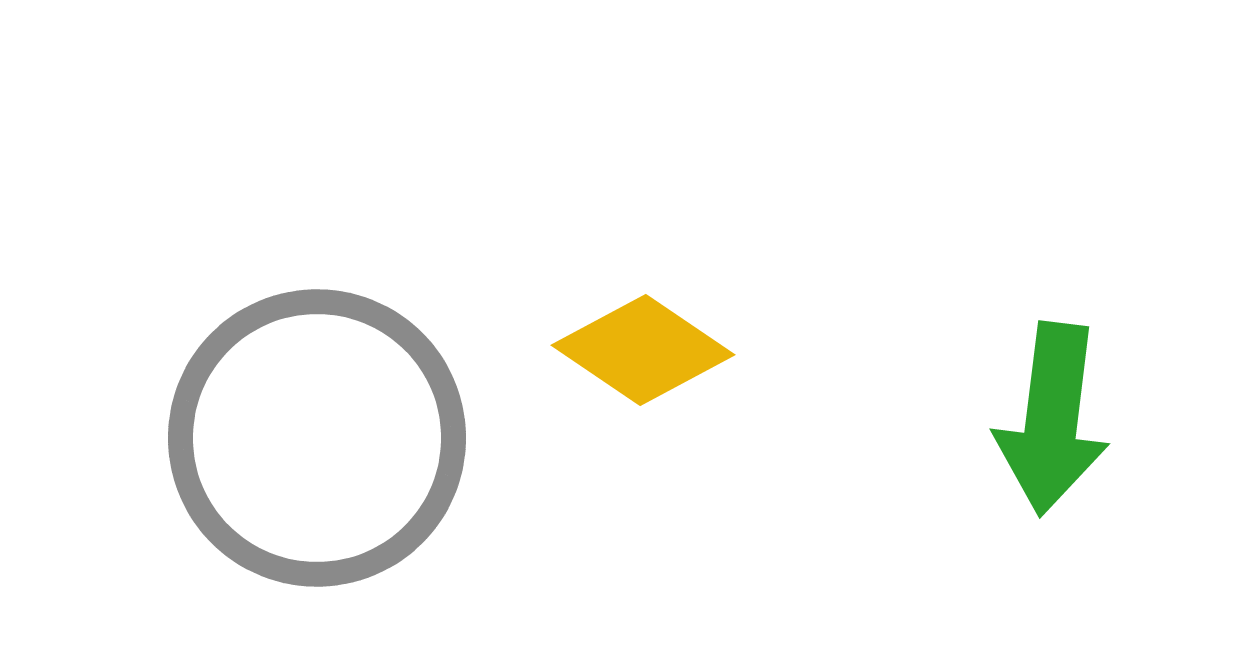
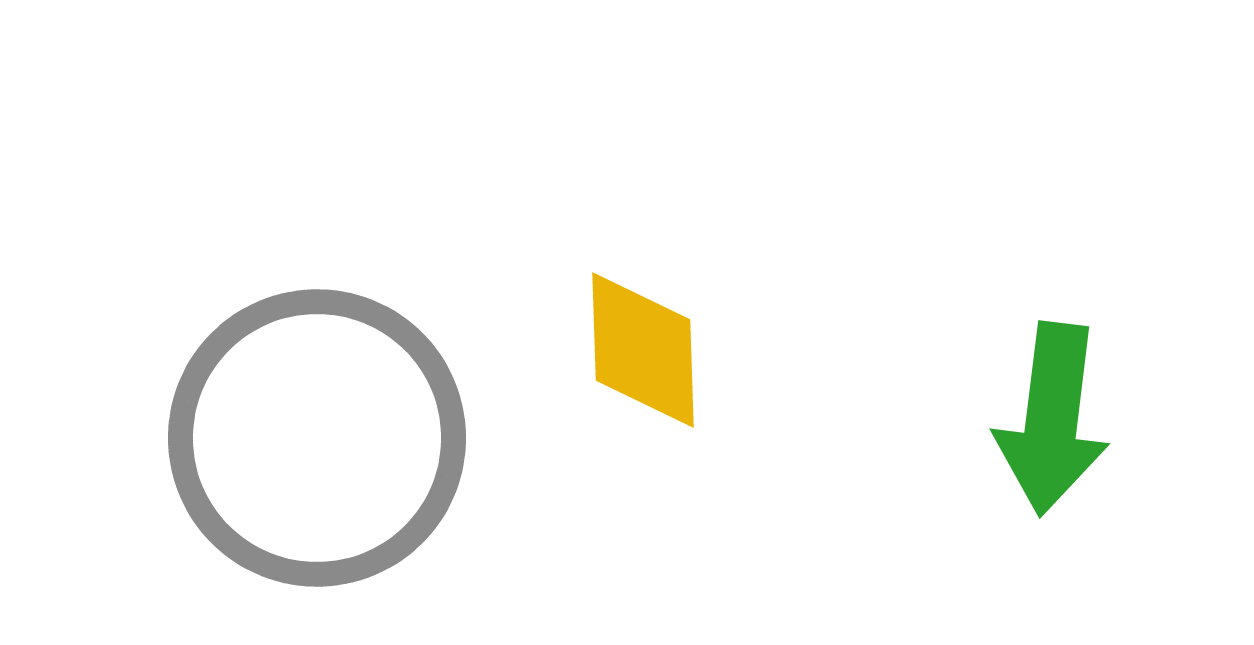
yellow diamond: rotated 54 degrees clockwise
